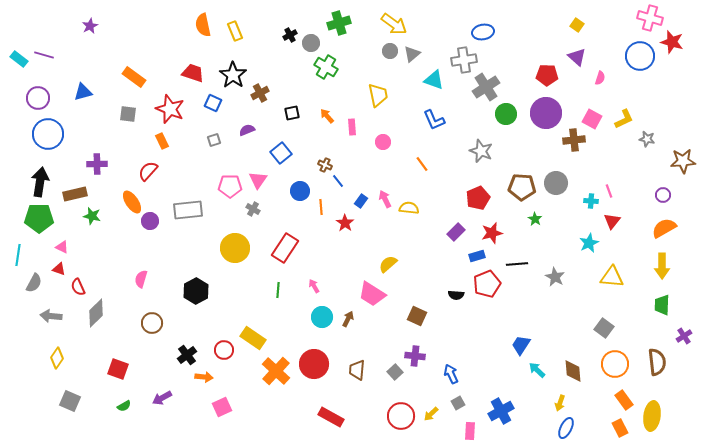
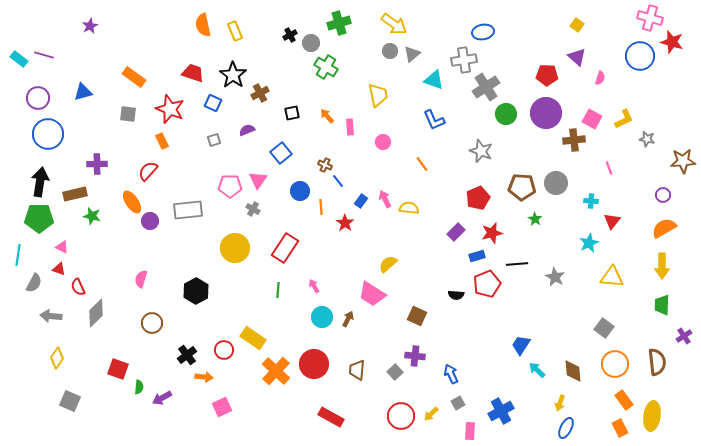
pink rectangle at (352, 127): moved 2 px left
pink line at (609, 191): moved 23 px up
green semicircle at (124, 406): moved 15 px right, 19 px up; rotated 56 degrees counterclockwise
